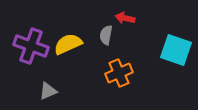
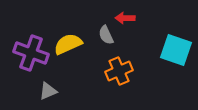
red arrow: rotated 12 degrees counterclockwise
gray semicircle: rotated 36 degrees counterclockwise
purple cross: moved 7 px down
orange cross: moved 2 px up
